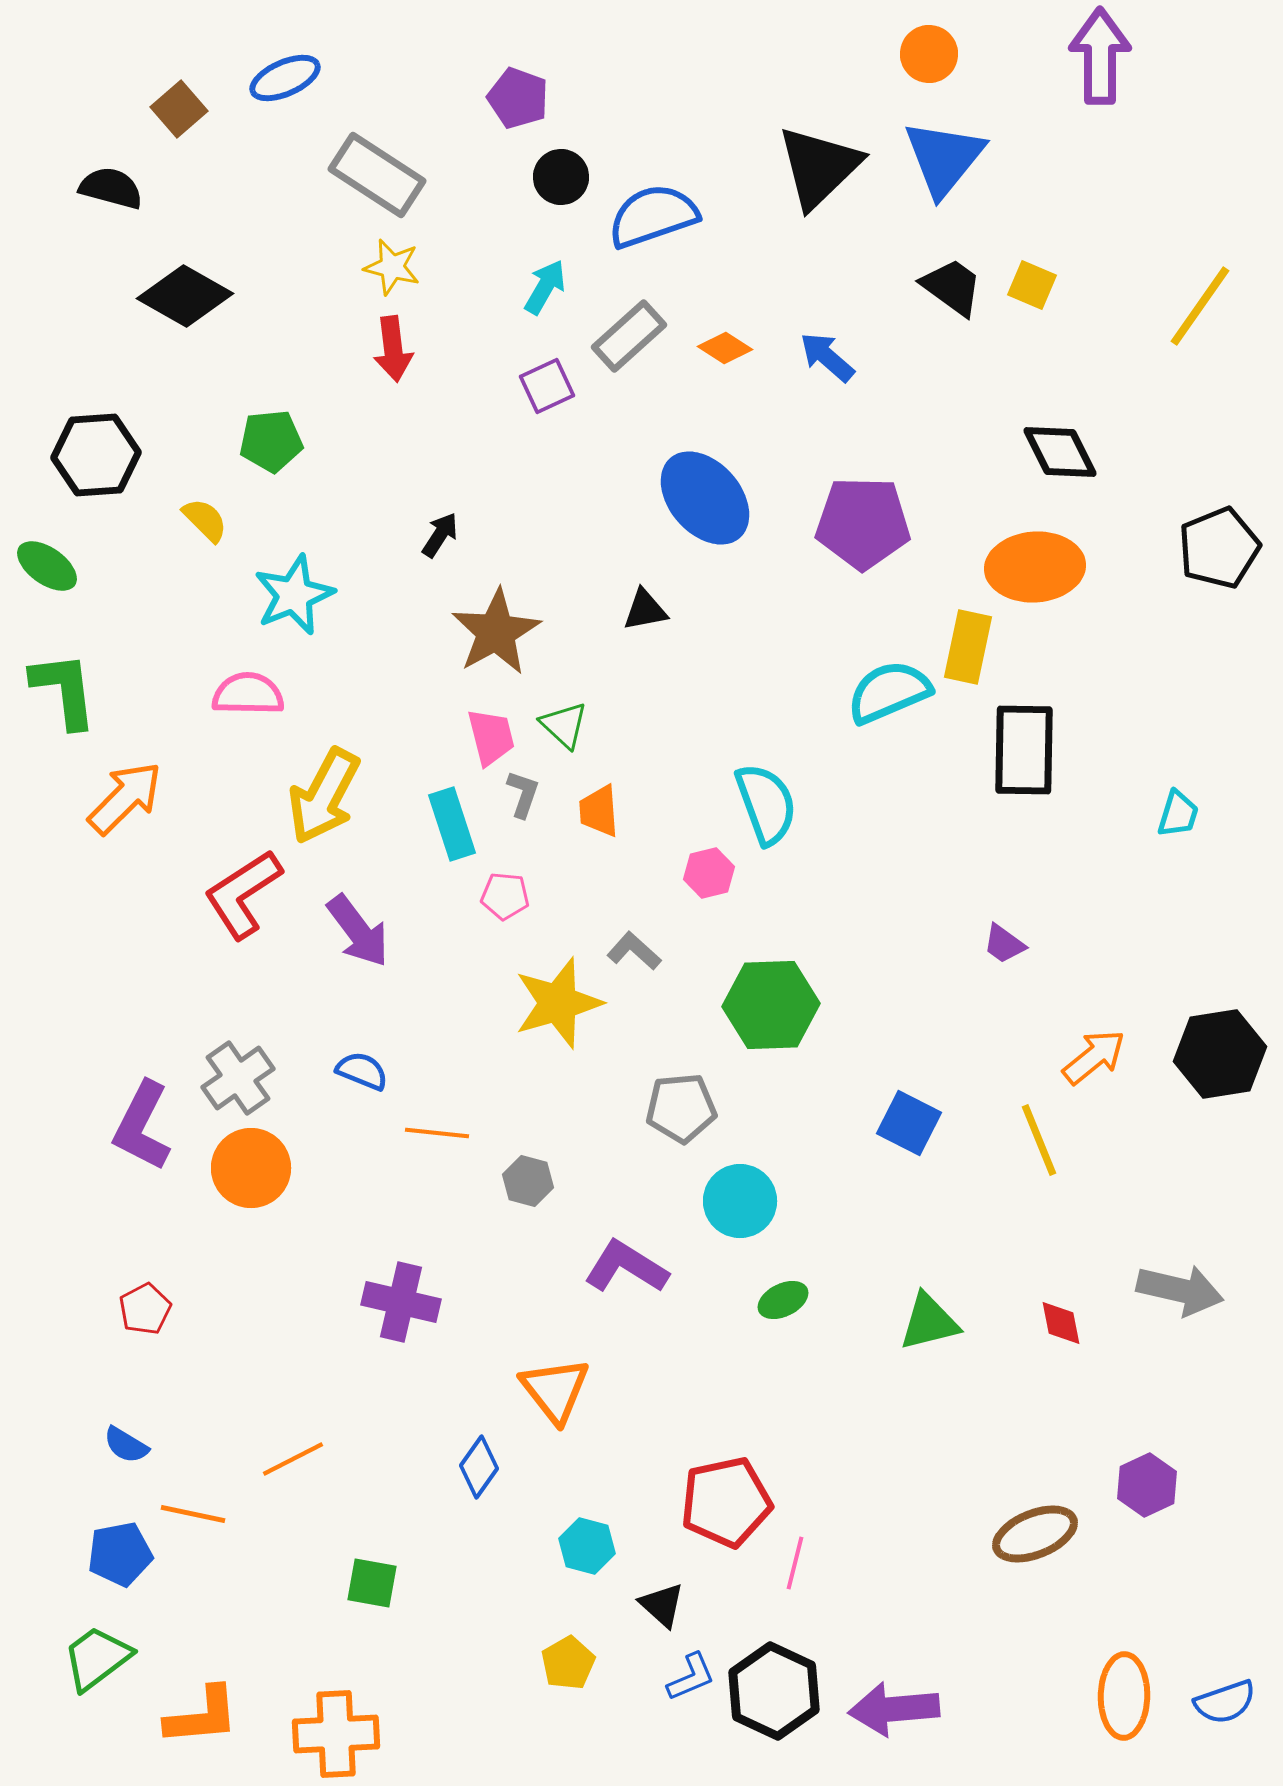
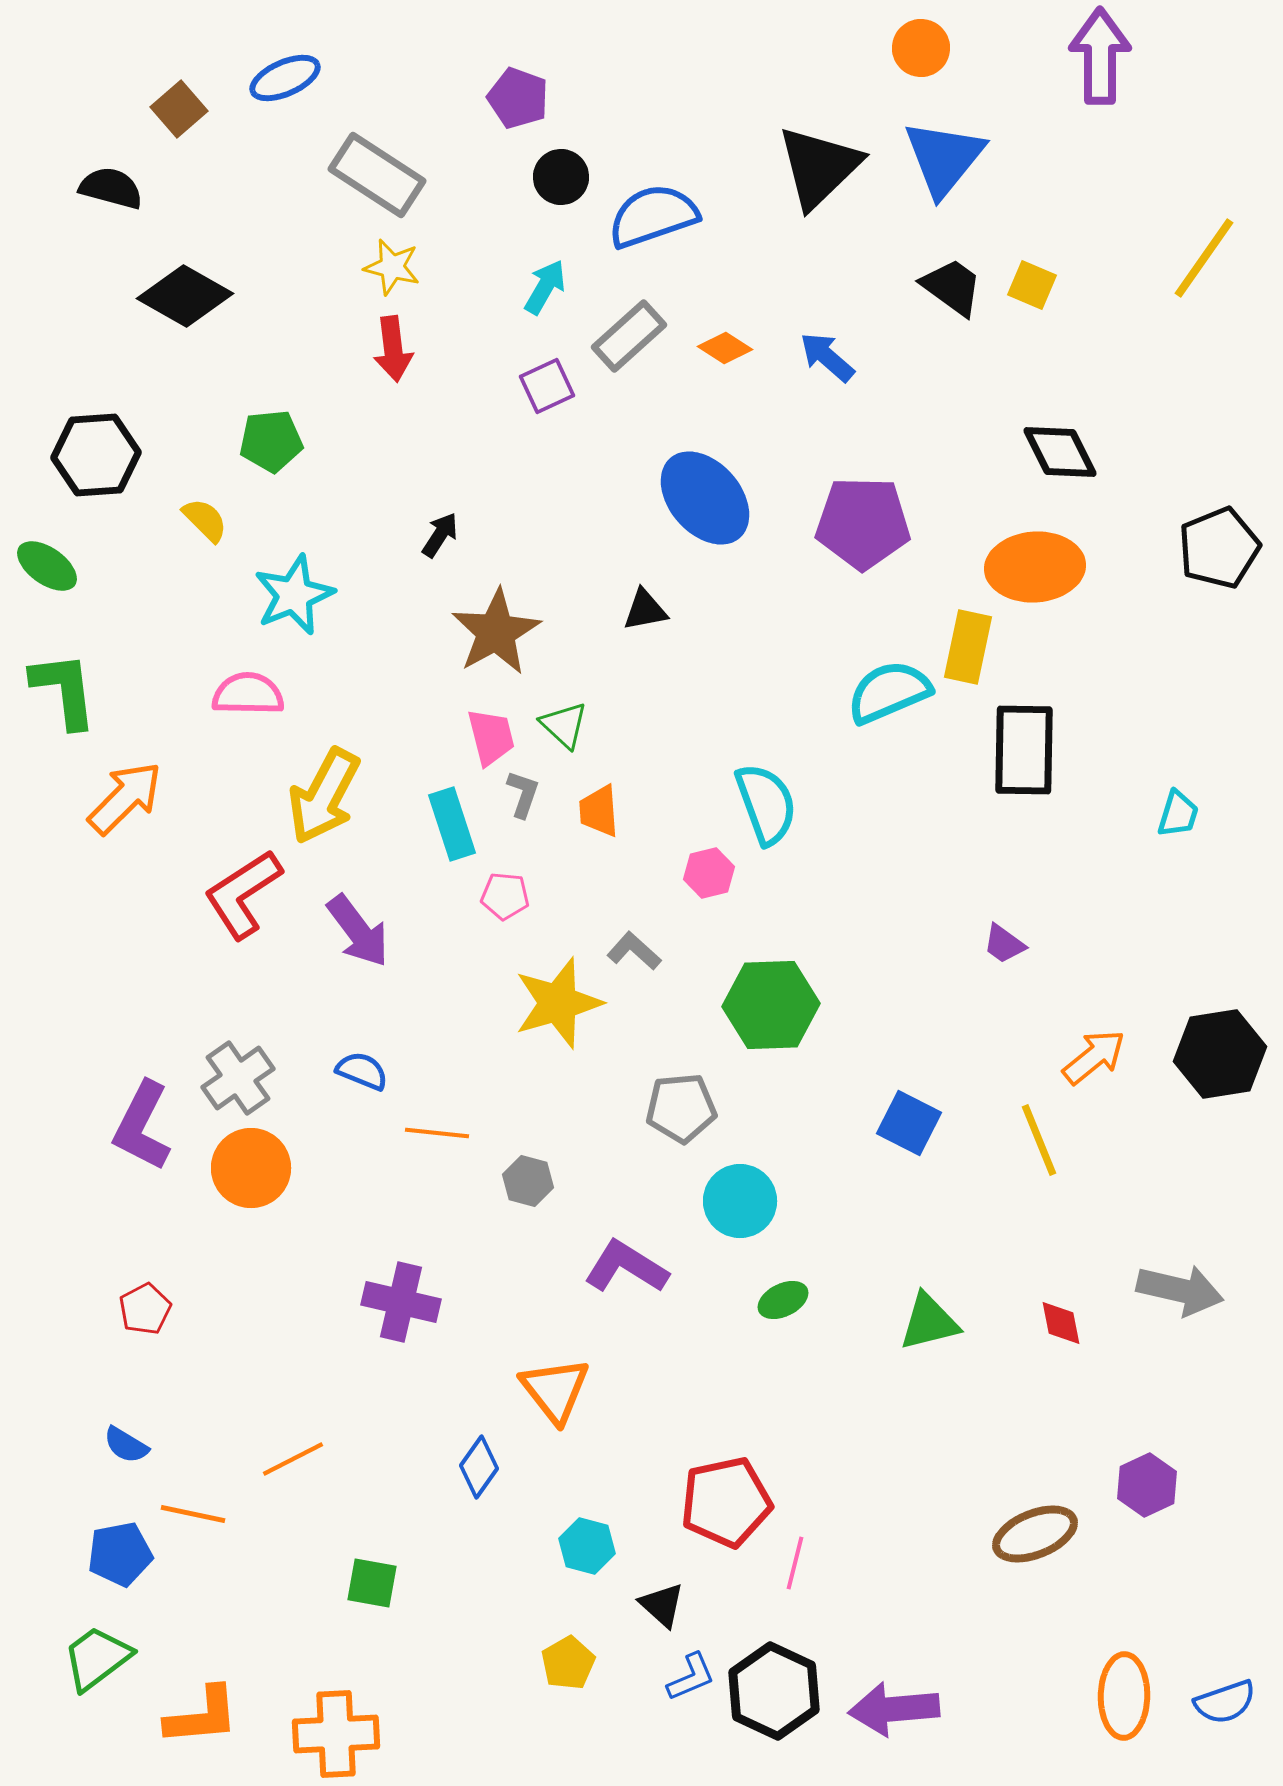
orange circle at (929, 54): moved 8 px left, 6 px up
yellow line at (1200, 306): moved 4 px right, 48 px up
